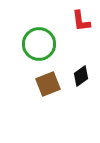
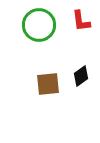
green circle: moved 19 px up
brown square: rotated 15 degrees clockwise
